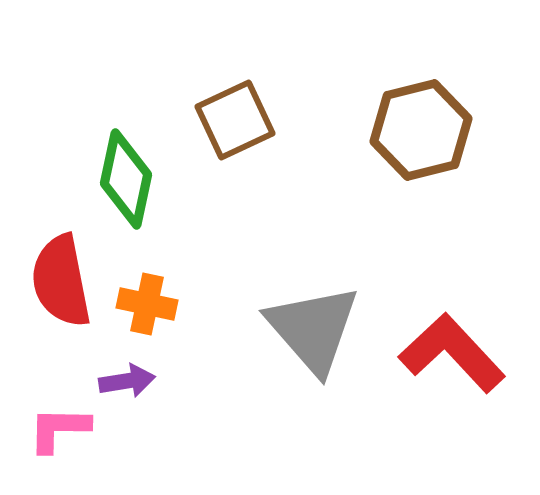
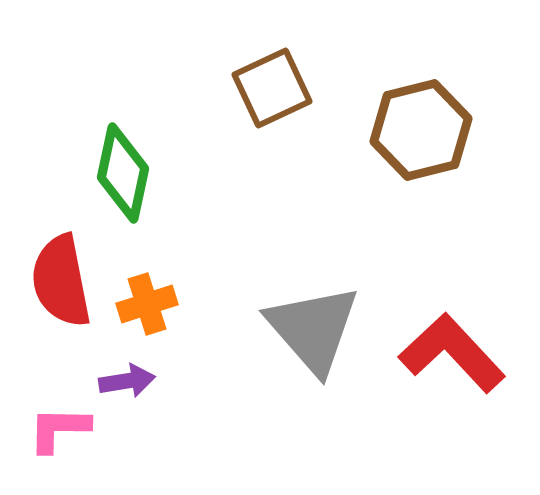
brown square: moved 37 px right, 32 px up
green diamond: moved 3 px left, 6 px up
orange cross: rotated 30 degrees counterclockwise
